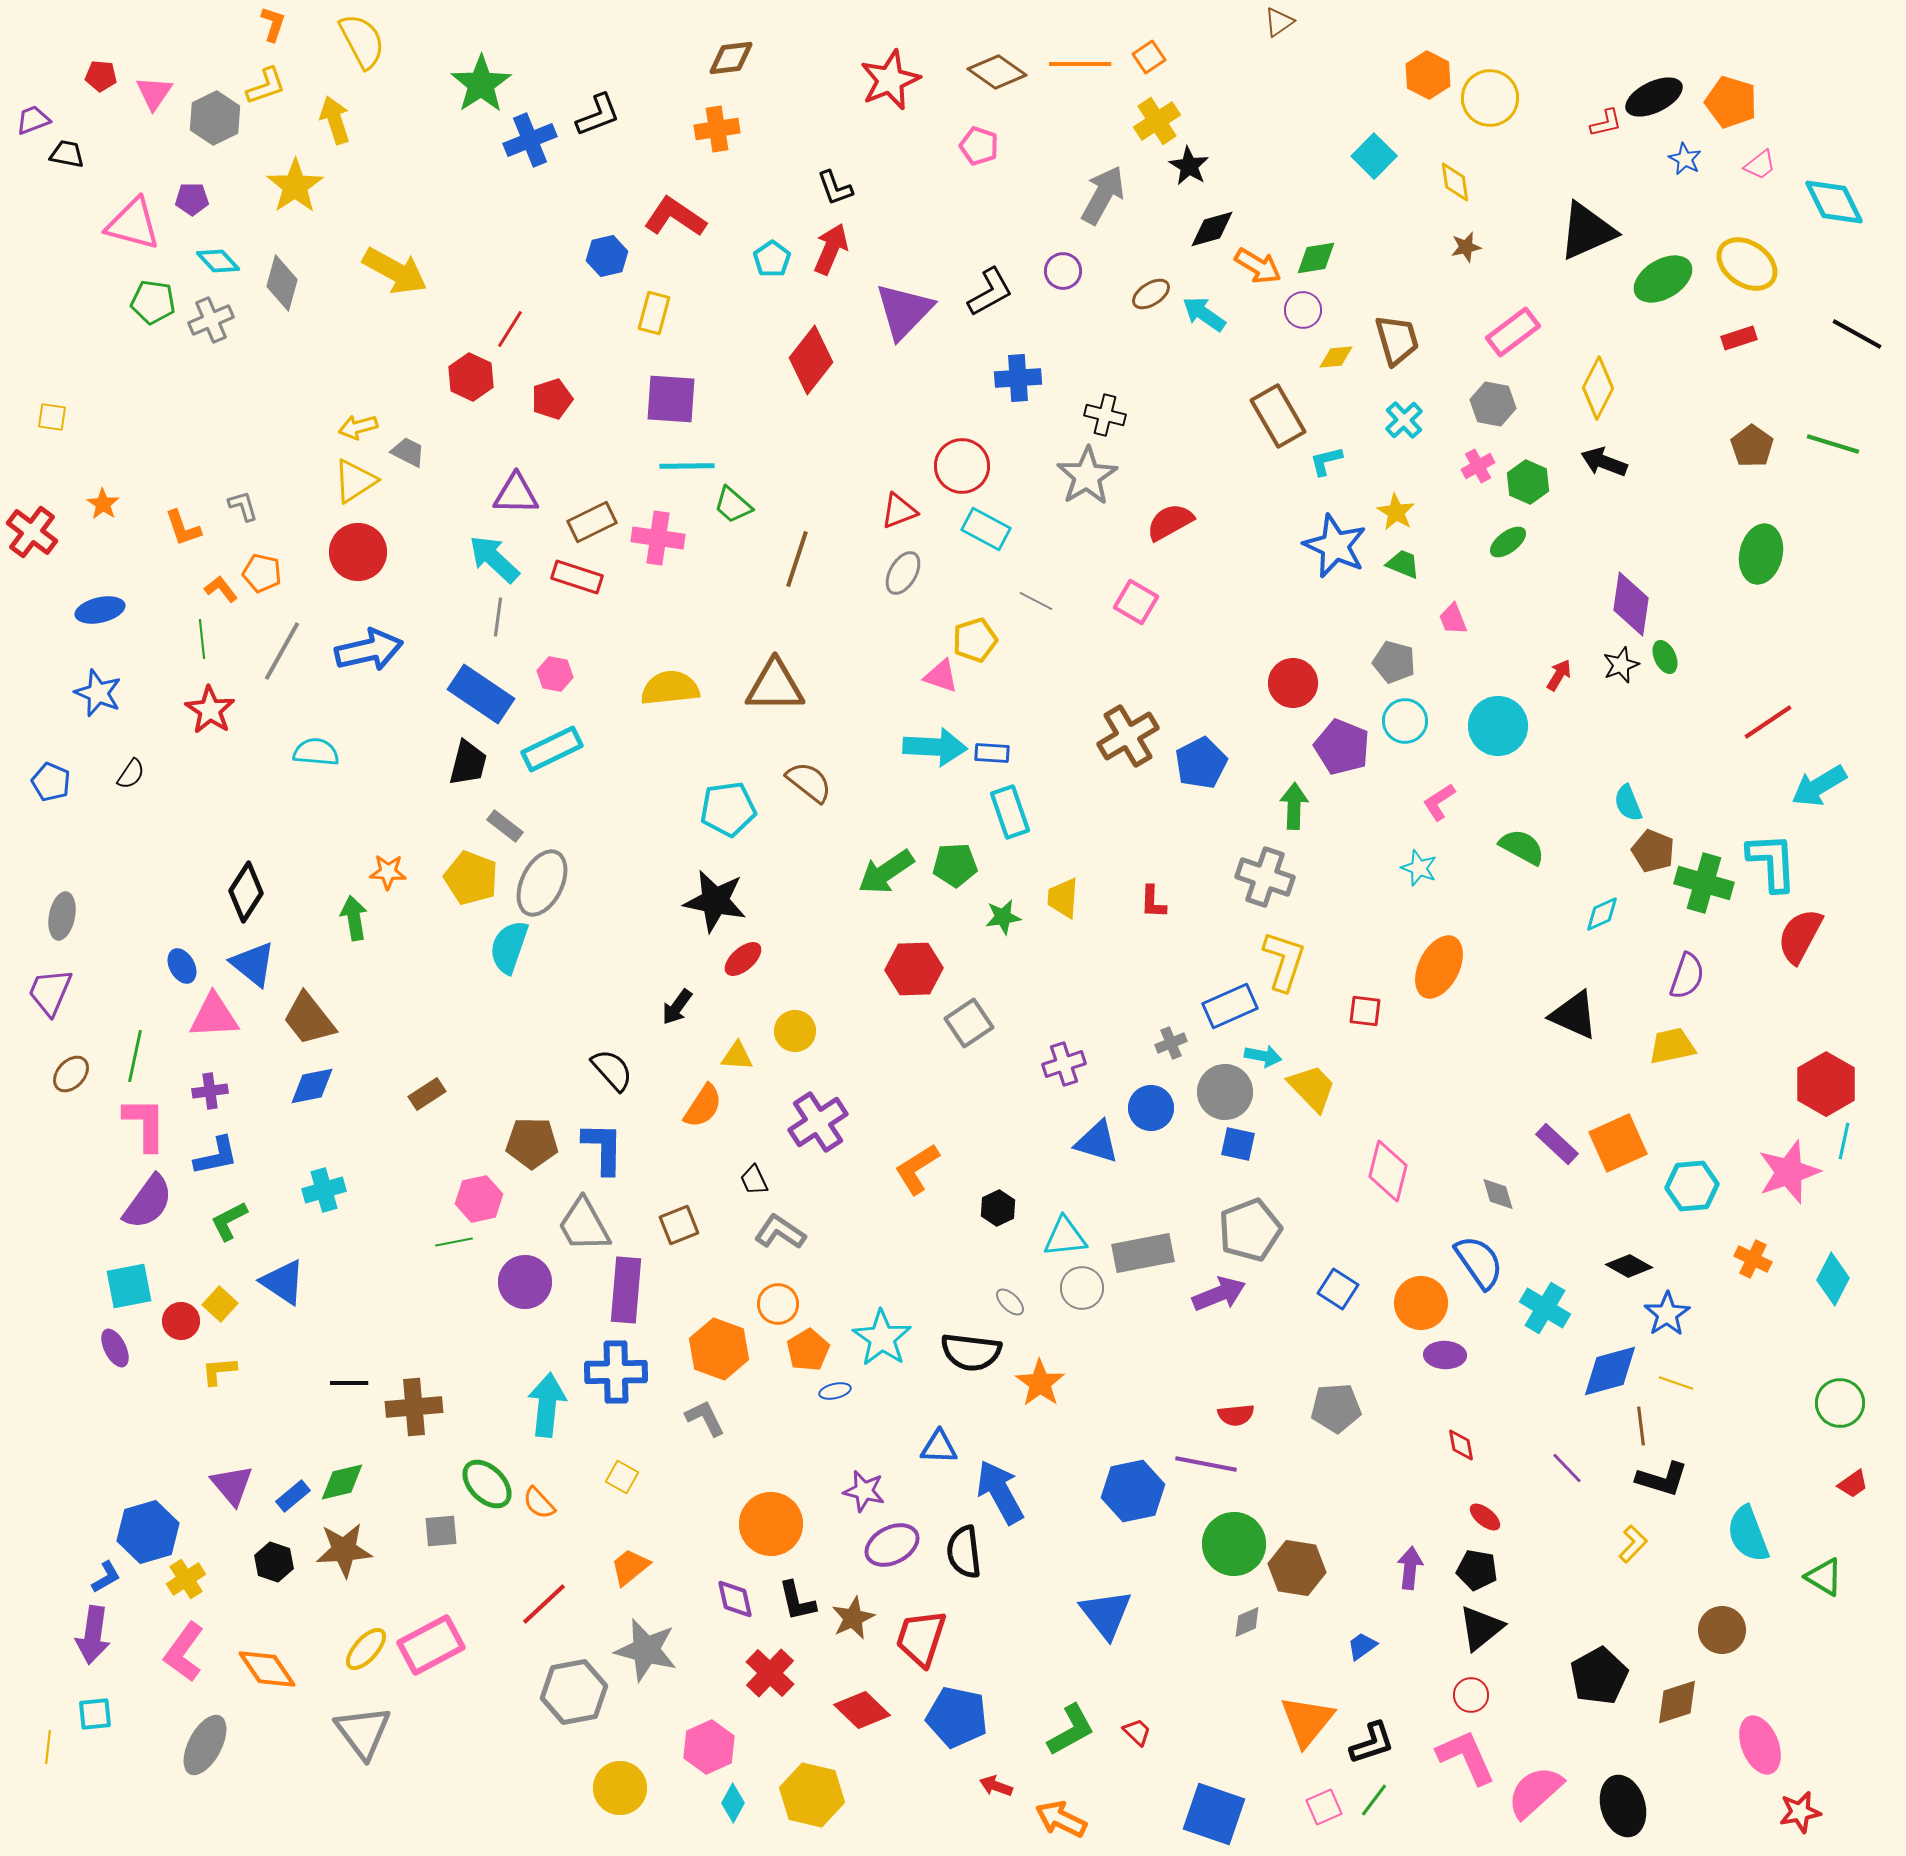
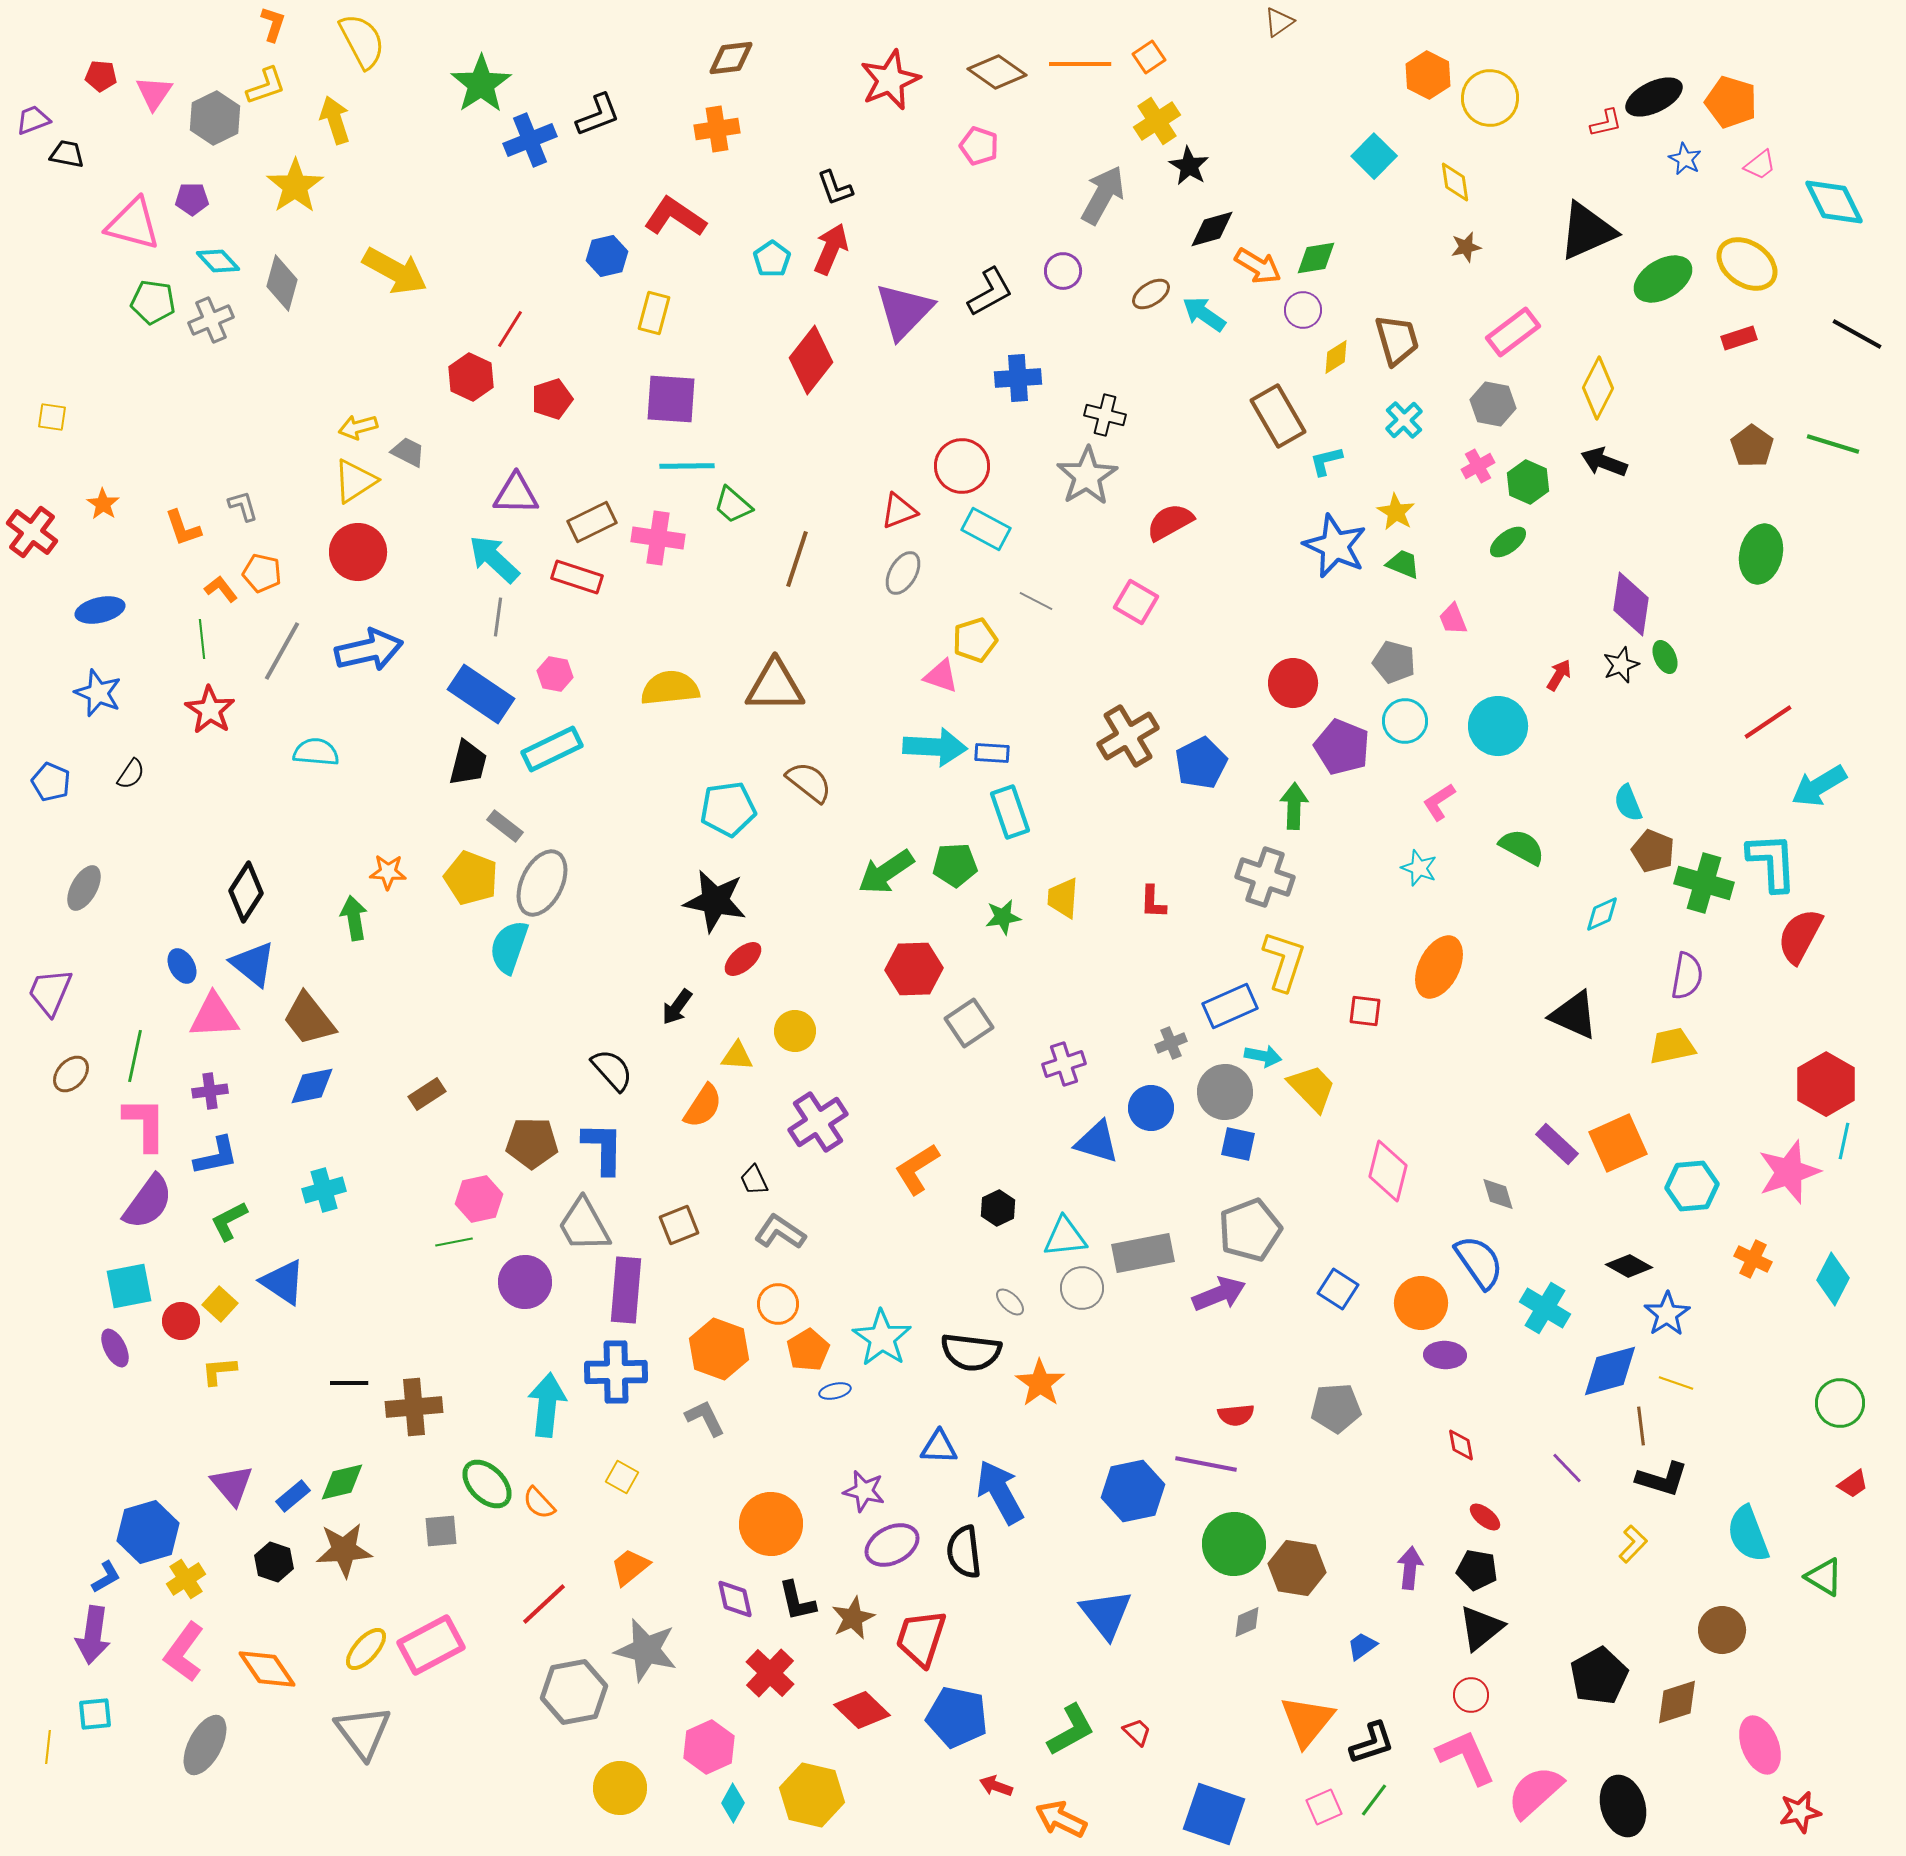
yellow diamond at (1336, 357): rotated 27 degrees counterclockwise
gray ellipse at (62, 916): moved 22 px right, 28 px up; rotated 18 degrees clockwise
purple semicircle at (1687, 976): rotated 9 degrees counterclockwise
